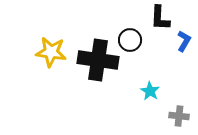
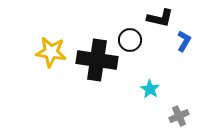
black L-shape: rotated 80 degrees counterclockwise
black cross: moved 1 px left
cyan star: moved 2 px up
gray cross: rotated 30 degrees counterclockwise
